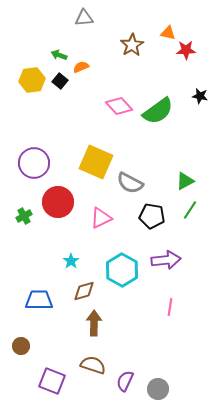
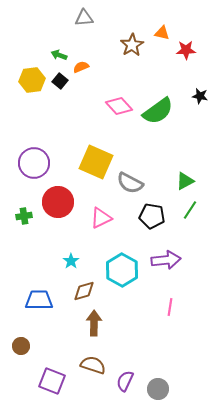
orange triangle: moved 6 px left
green cross: rotated 21 degrees clockwise
